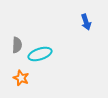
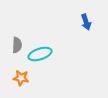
orange star: rotated 14 degrees counterclockwise
